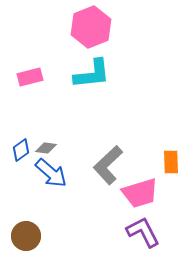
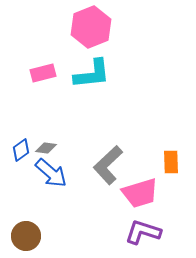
pink rectangle: moved 13 px right, 4 px up
purple L-shape: rotated 45 degrees counterclockwise
